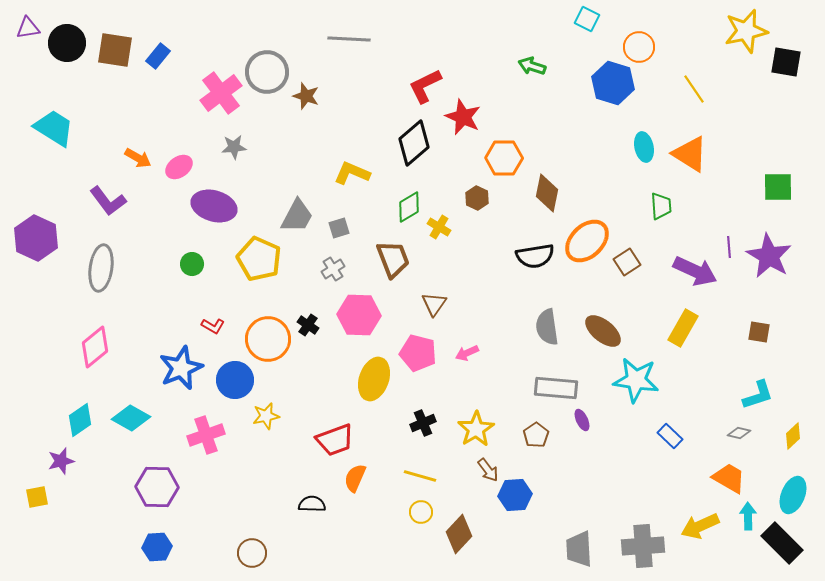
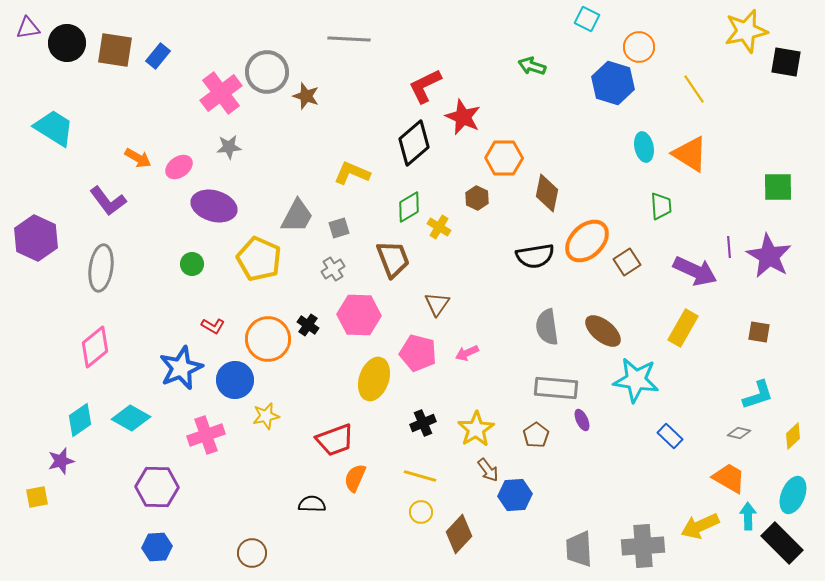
gray star at (234, 147): moved 5 px left
brown triangle at (434, 304): moved 3 px right
